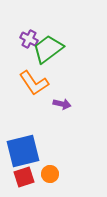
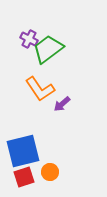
orange L-shape: moved 6 px right, 6 px down
purple arrow: rotated 126 degrees clockwise
orange circle: moved 2 px up
